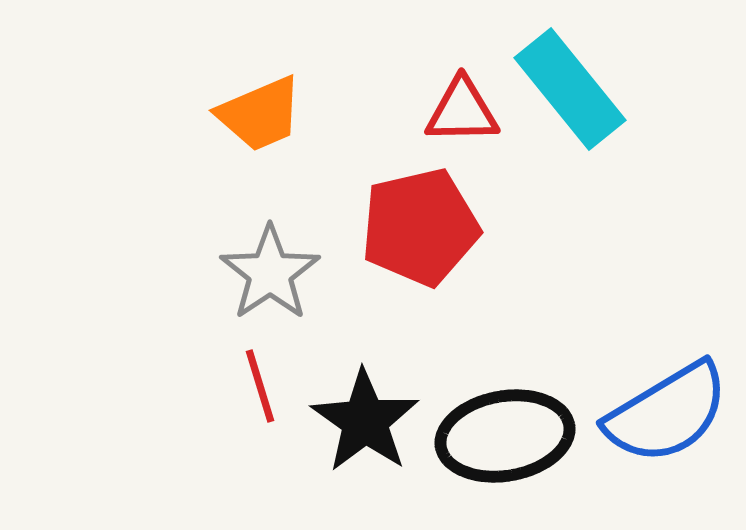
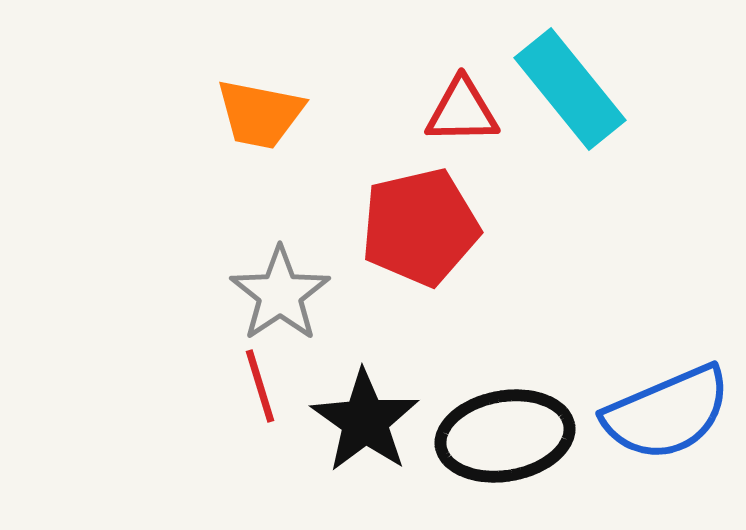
orange trapezoid: rotated 34 degrees clockwise
gray star: moved 10 px right, 21 px down
blue semicircle: rotated 8 degrees clockwise
